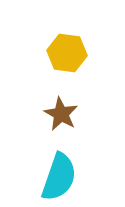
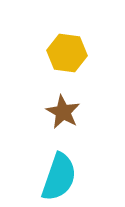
brown star: moved 2 px right, 2 px up
